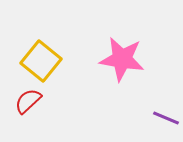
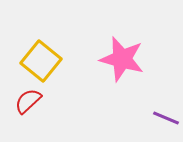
pink star: rotated 6 degrees clockwise
